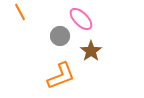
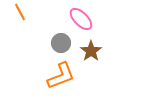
gray circle: moved 1 px right, 7 px down
